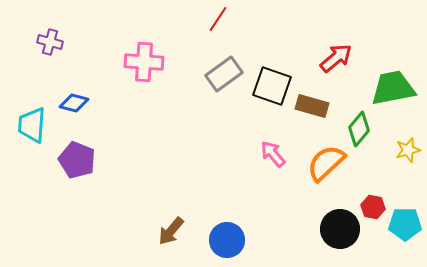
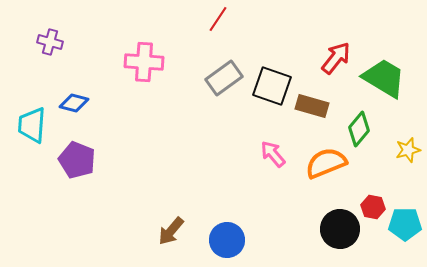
red arrow: rotated 12 degrees counterclockwise
gray rectangle: moved 4 px down
green trapezoid: moved 9 px left, 10 px up; rotated 42 degrees clockwise
orange semicircle: rotated 21 degrees clockwise
